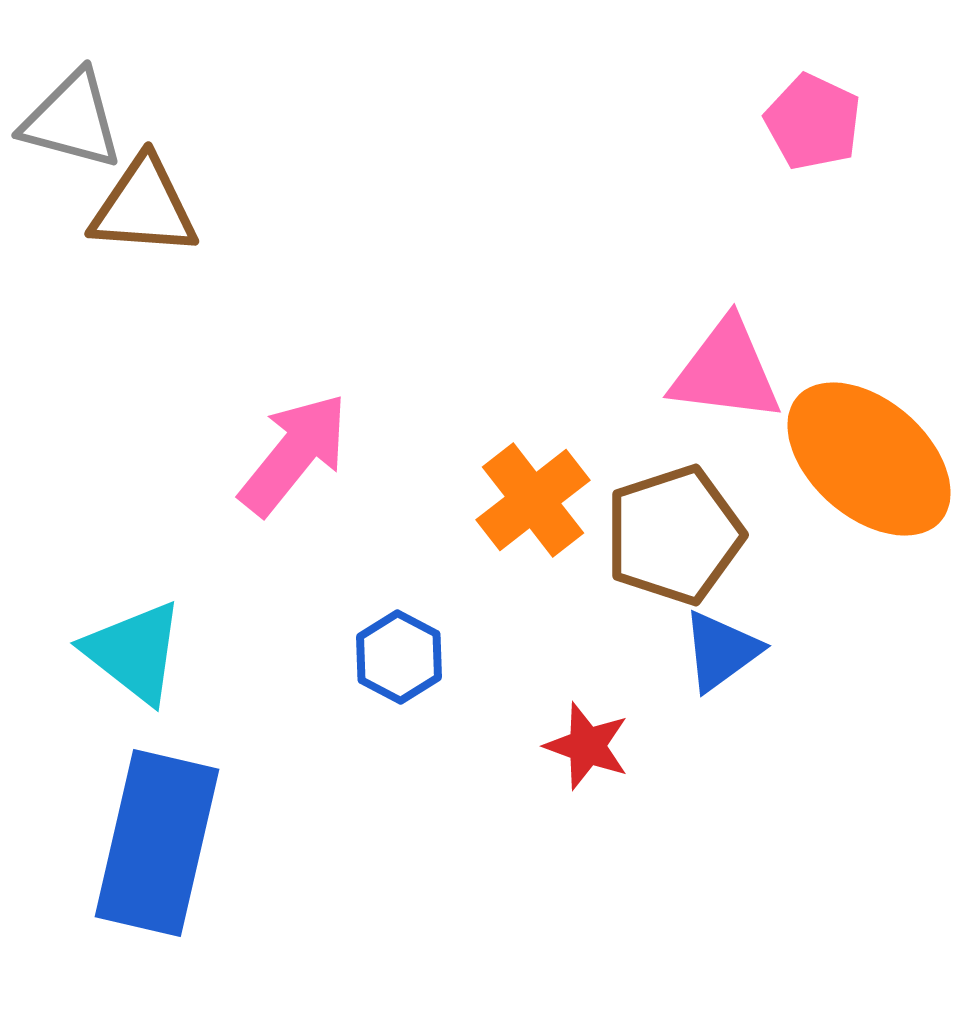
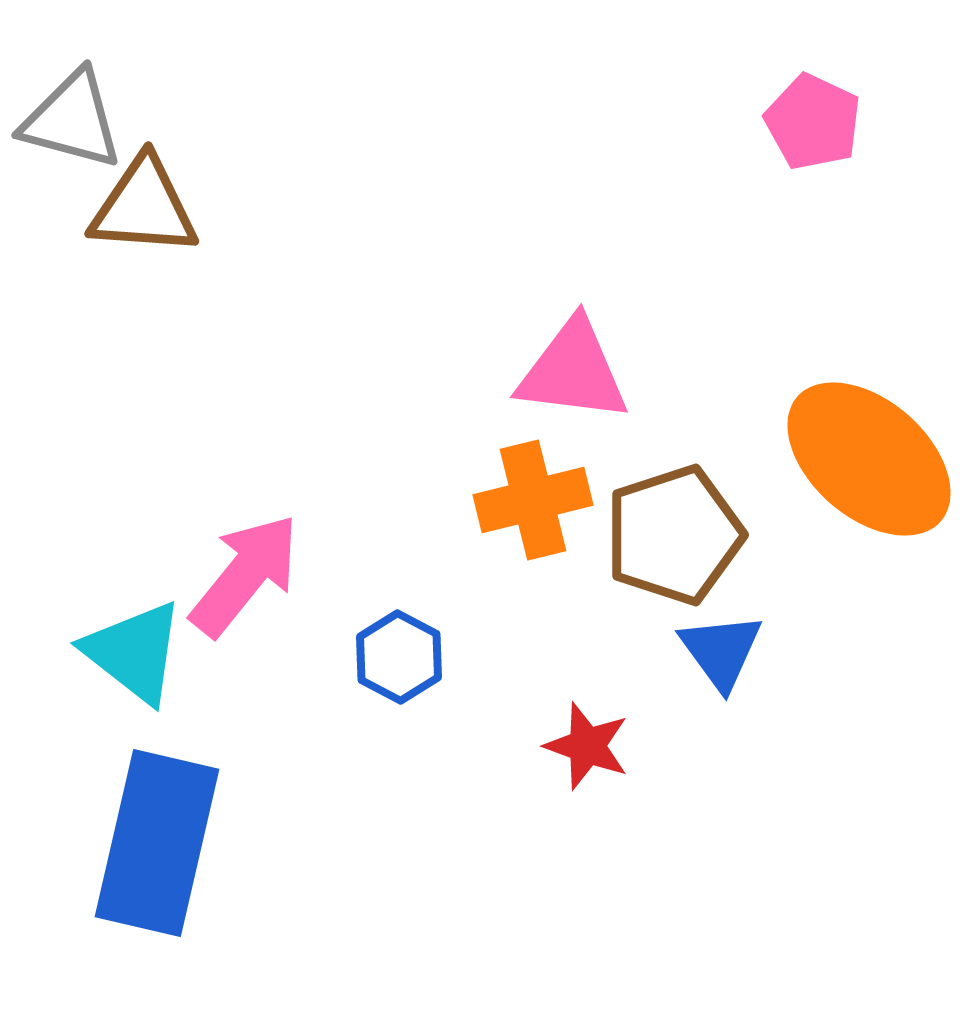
pink triangle: moved 153 px left
pink arrow: moved 49 px left, 121 px down
orange cross: rotated 24 degrees clockwise
blue triangle: rotated 30 degrees counterclockwise
